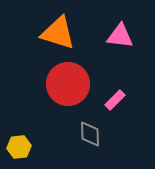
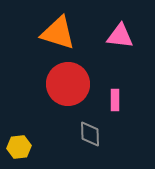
pink rectangle: rotated 45 degrees counterclockwise
